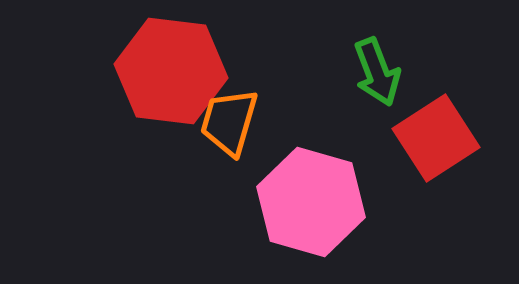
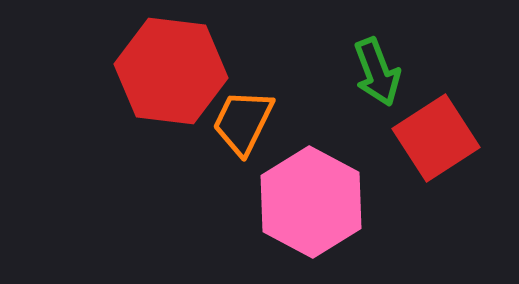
orange trapezoid: moved 14 px right; rotated 10 degrees clockwise
pink hexagon: rotated 12 degrees clockwise
